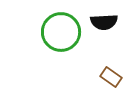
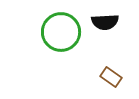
black semicircle: moved 1 px right
